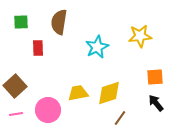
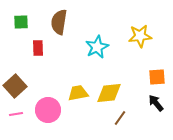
orange square: moved 2 px right
yellow diamond: rotated 12 degrees clockwise
